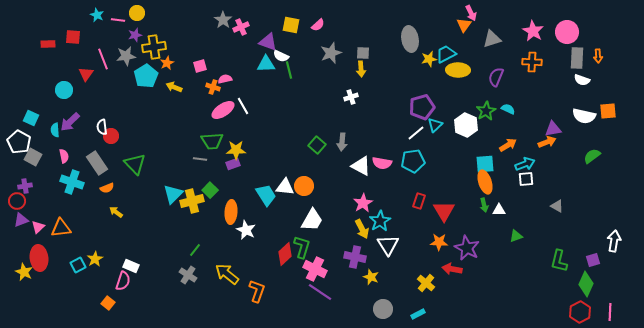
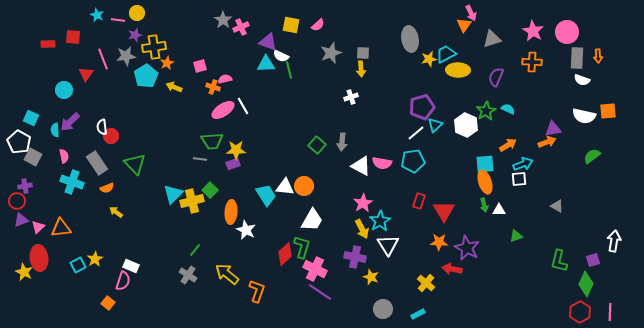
cyan arrow at (525, 164): moved 2 px left
white square at (526, 179): moved 7 px left
